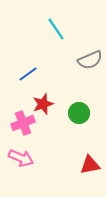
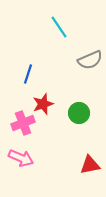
cyan line: moved 3 px right, 2 px up
blue line: rotated 36 degrees counterclockwise
